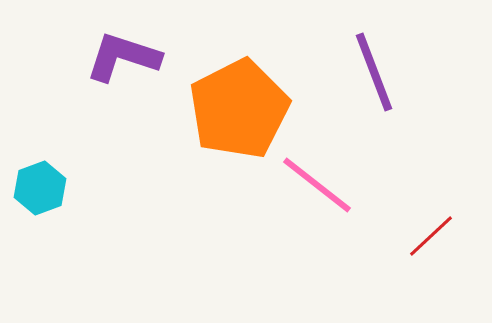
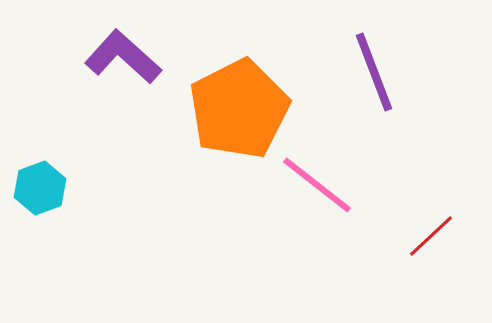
purple L-shape: rotated 24 degrees clockwise
